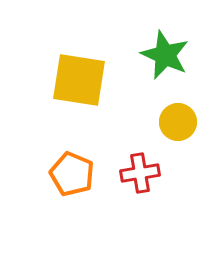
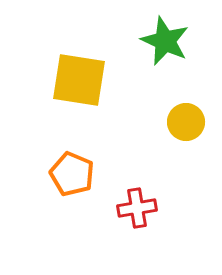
green star: moved 14 px up
yellow circle: moved 8 px right
red cross: moved 3 px left, 35 px down
